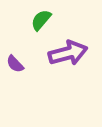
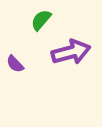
purple arrow: moved 3 px right, 1 px up
